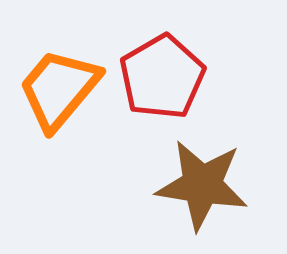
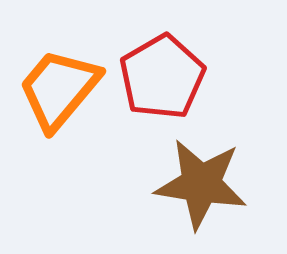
brown star: moved 1 px left, 1 px up
